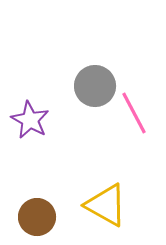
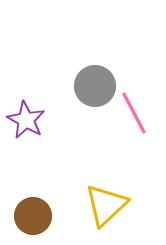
purple star: moved 4 px left
yellow triangle: rotated 48 degrees clockwise
brown circle: moved 4 px left, 1 px up
